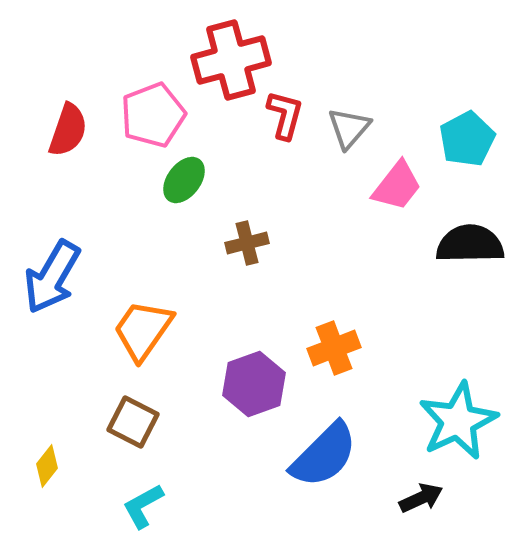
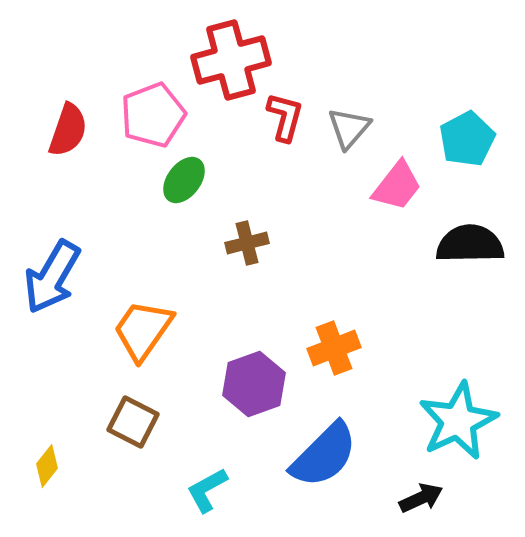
red L-shape: moved 2 px down
cyan L-shape: moved 64 px right, 16 px up
